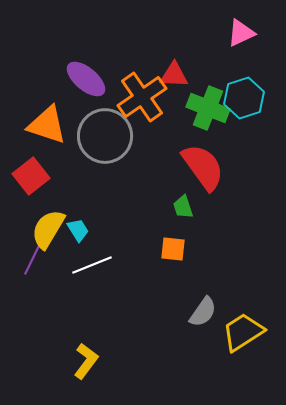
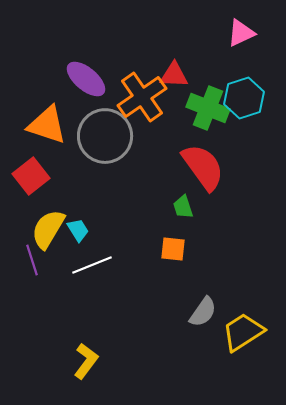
purple line: rotated 44 degrees counterclockwise
